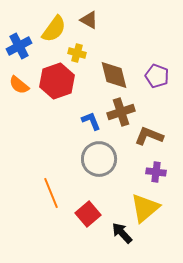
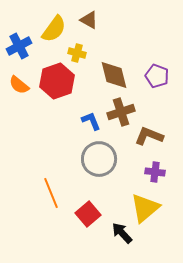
purple cross: moved 1 px left
